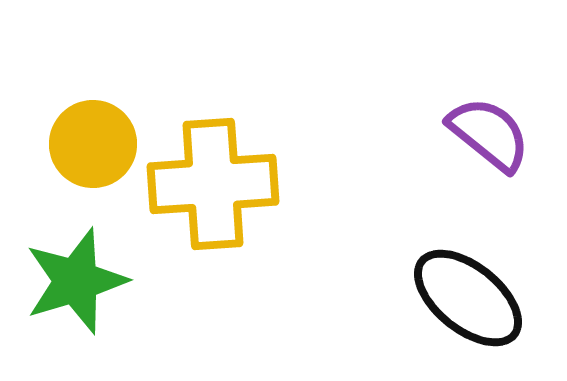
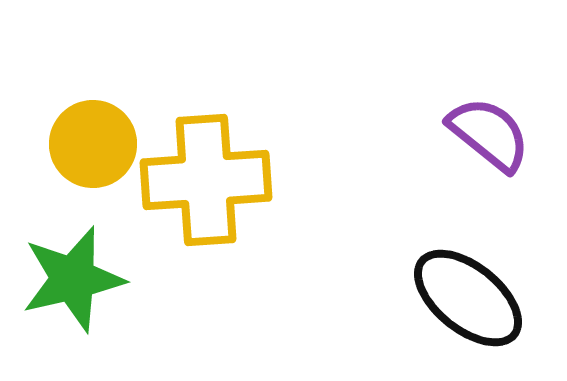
yellow cross: moved 7 px left, 4 px up
green star: moved 3 px left, 2 px up; rotated 4 degrees clockwise
